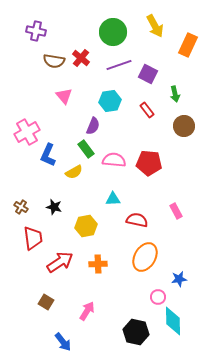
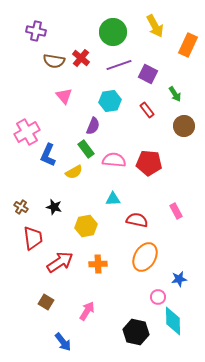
green arrow: rotated 21 degrees counterclockwise
